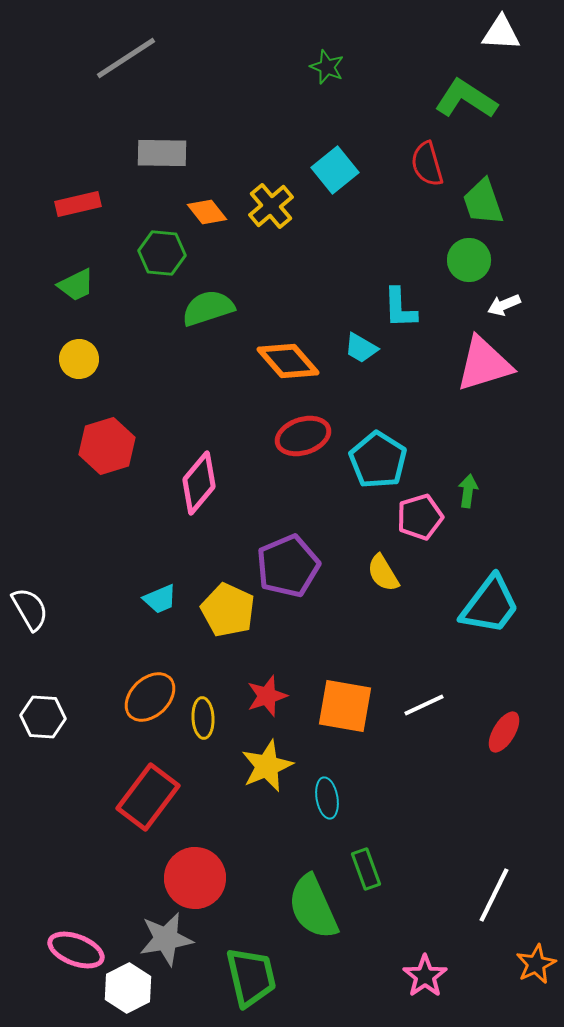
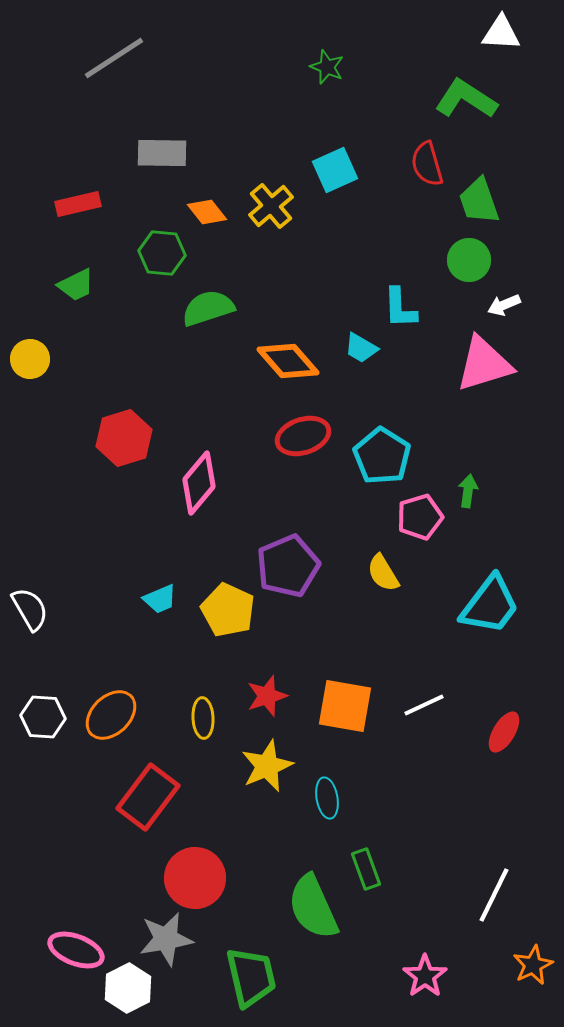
gray line at (126, 58): moved 12 px left
cyan square at (335, 170): rotated 15 degrees clockwise
green trapezoid at (483, 202): moved 4 px left, 1 px up
yellow circle at (79, 359): moved 49 px left
red hexagon at (107, 446): moved 17 px right, 8 px up
cyan pentagon at (378, 460): moved 4 px right, 4 px up
orange ellipse at (150, 697): moved 39 px left, 18 px down
orange star at (536, 964): moved 3 px left, 1 px down
